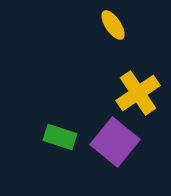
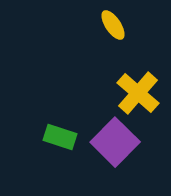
yellow cross: rotated 15 degrees counterclockwise
purple square: rotated 6 degrees clockwise
